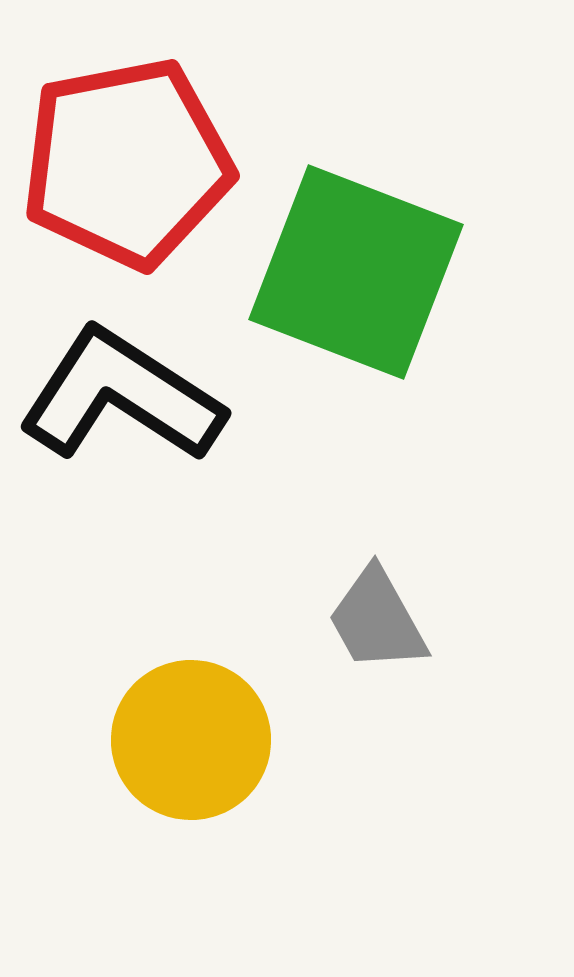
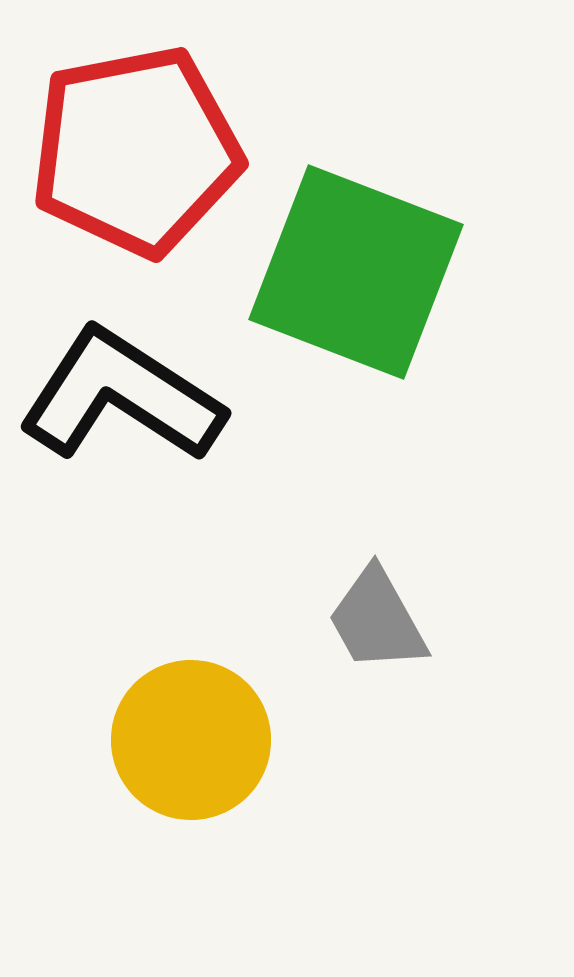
red pentagon: moved 9 px right, 12 px up
